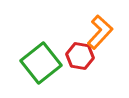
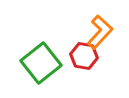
red hexagon: moved 4 px right
